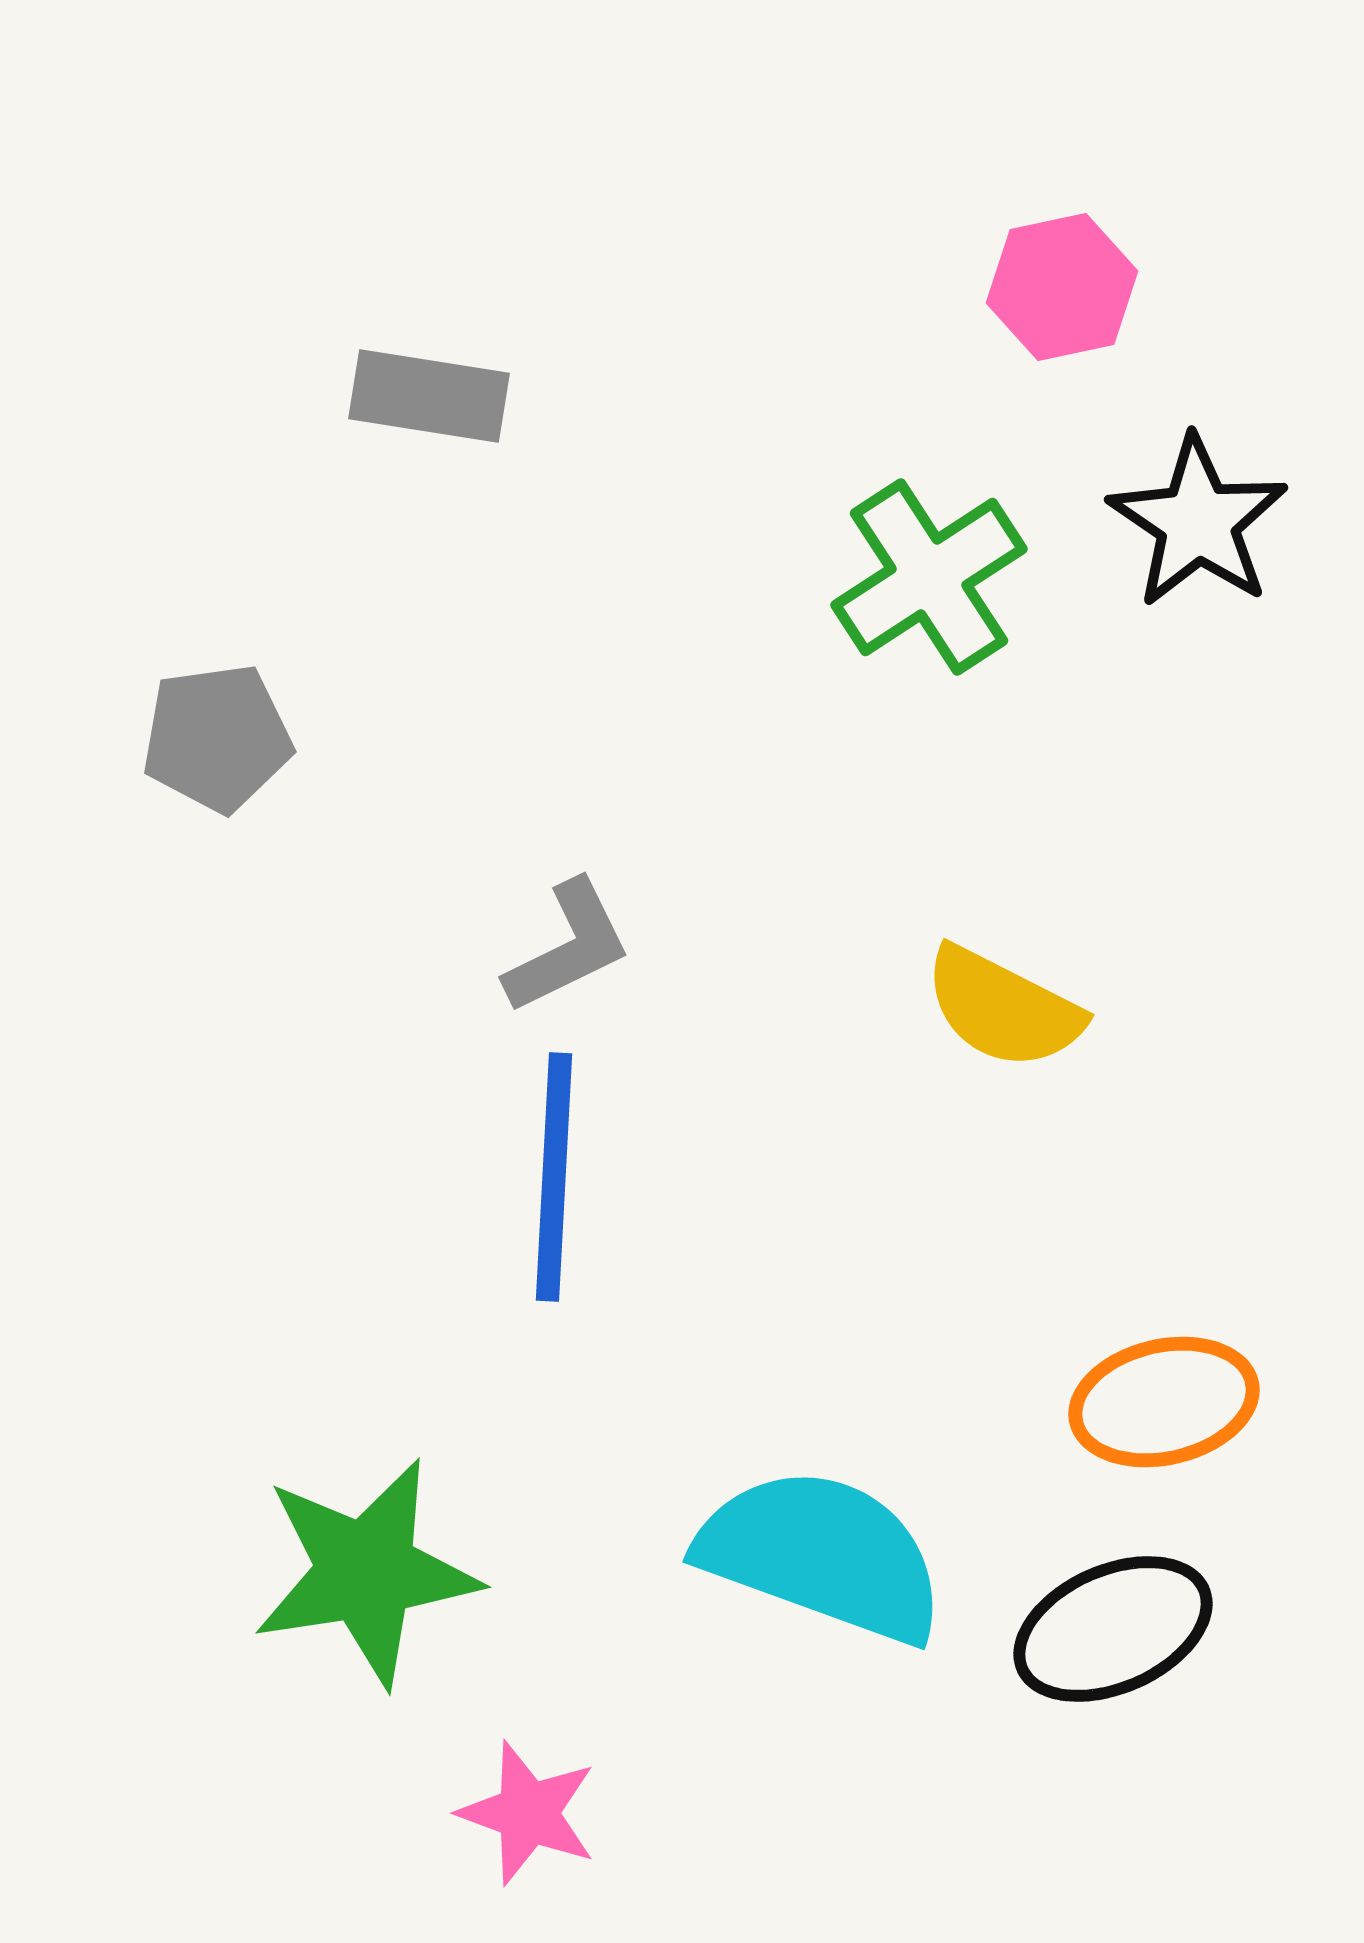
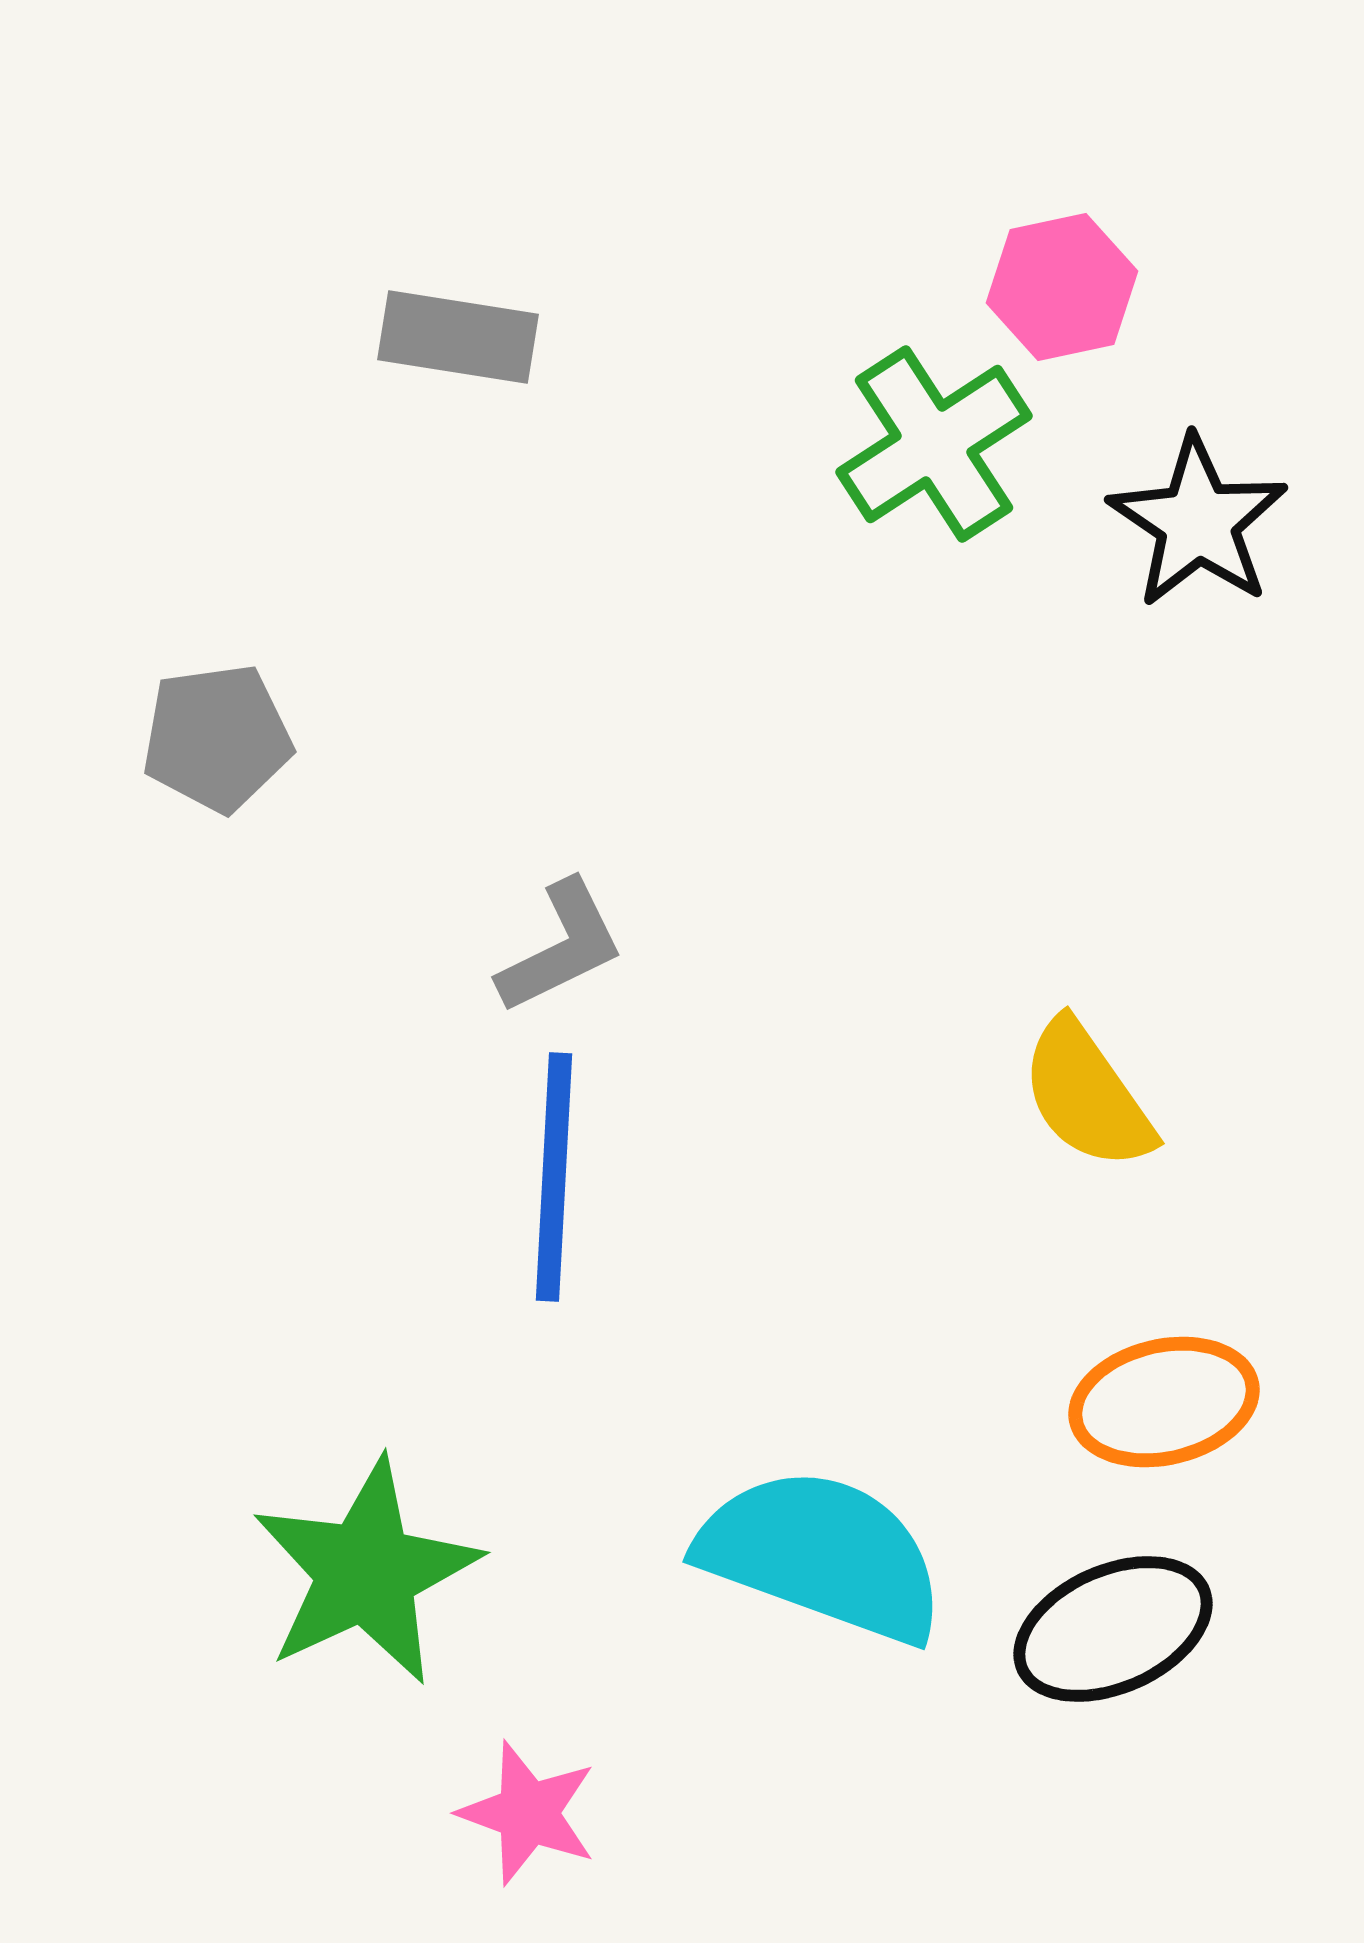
gray rectangle: moved 29 px right, 59 px up
green cross: moved 5 px right, 133 px up
gray L-shape: moved 7 px left
yellow semicircle: moved 84 px right, 87 px down; rotated 28 degrees clockwise
green star: rotated 16 degrees counterclockwise
